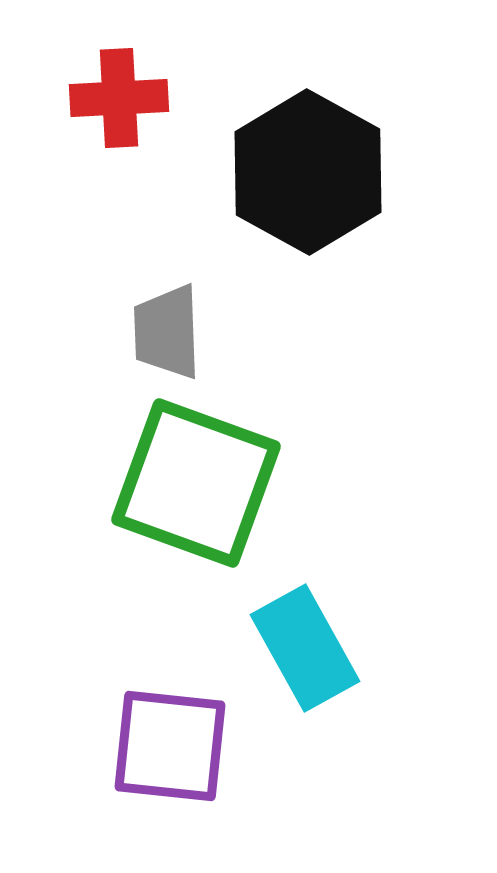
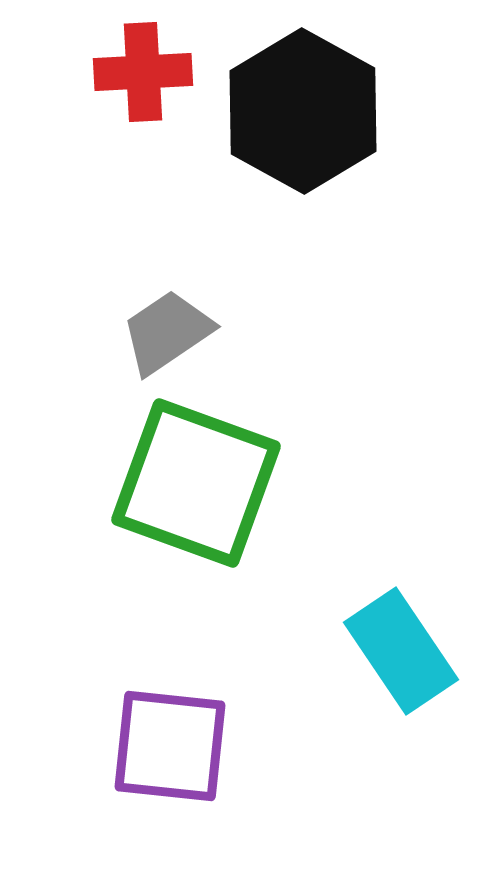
red cross: moved 24 px right, 26 px up
black hexagon: moved 5 px left, 61 px up
gray trapezoid: rotated 58 degrees clockwise
cyan rectangle: moved 96 px right, 3 px down; rotated 5 degrees counterclockwise
